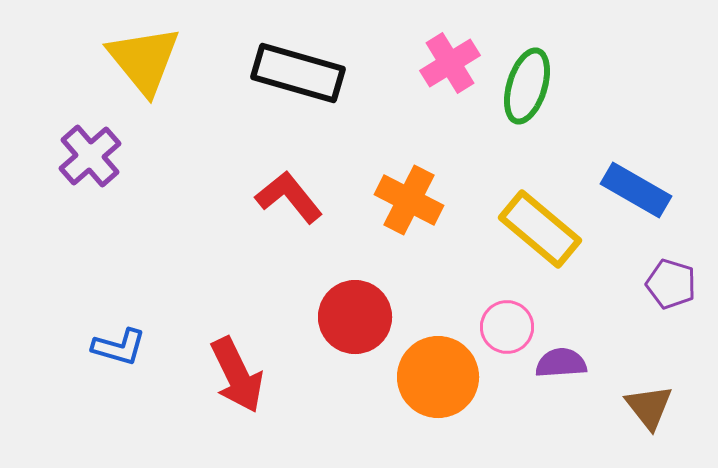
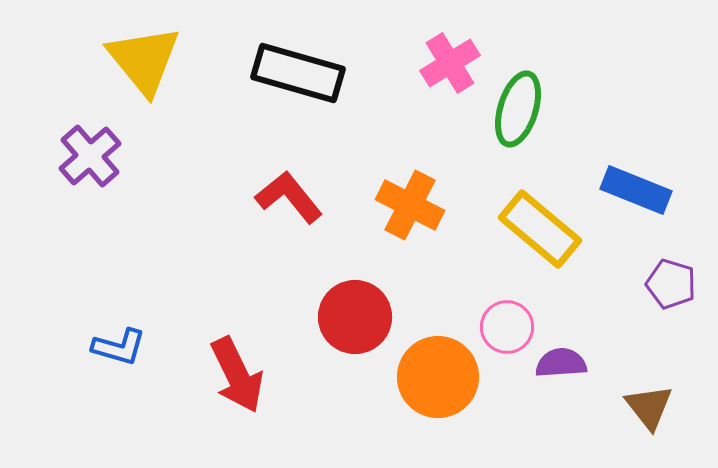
green ellipse: moved 9 px left, 23 px down
blue rectangle: rotated 8 degrees counterclockwise
orange cross: moved 1 px right, 5 px down
